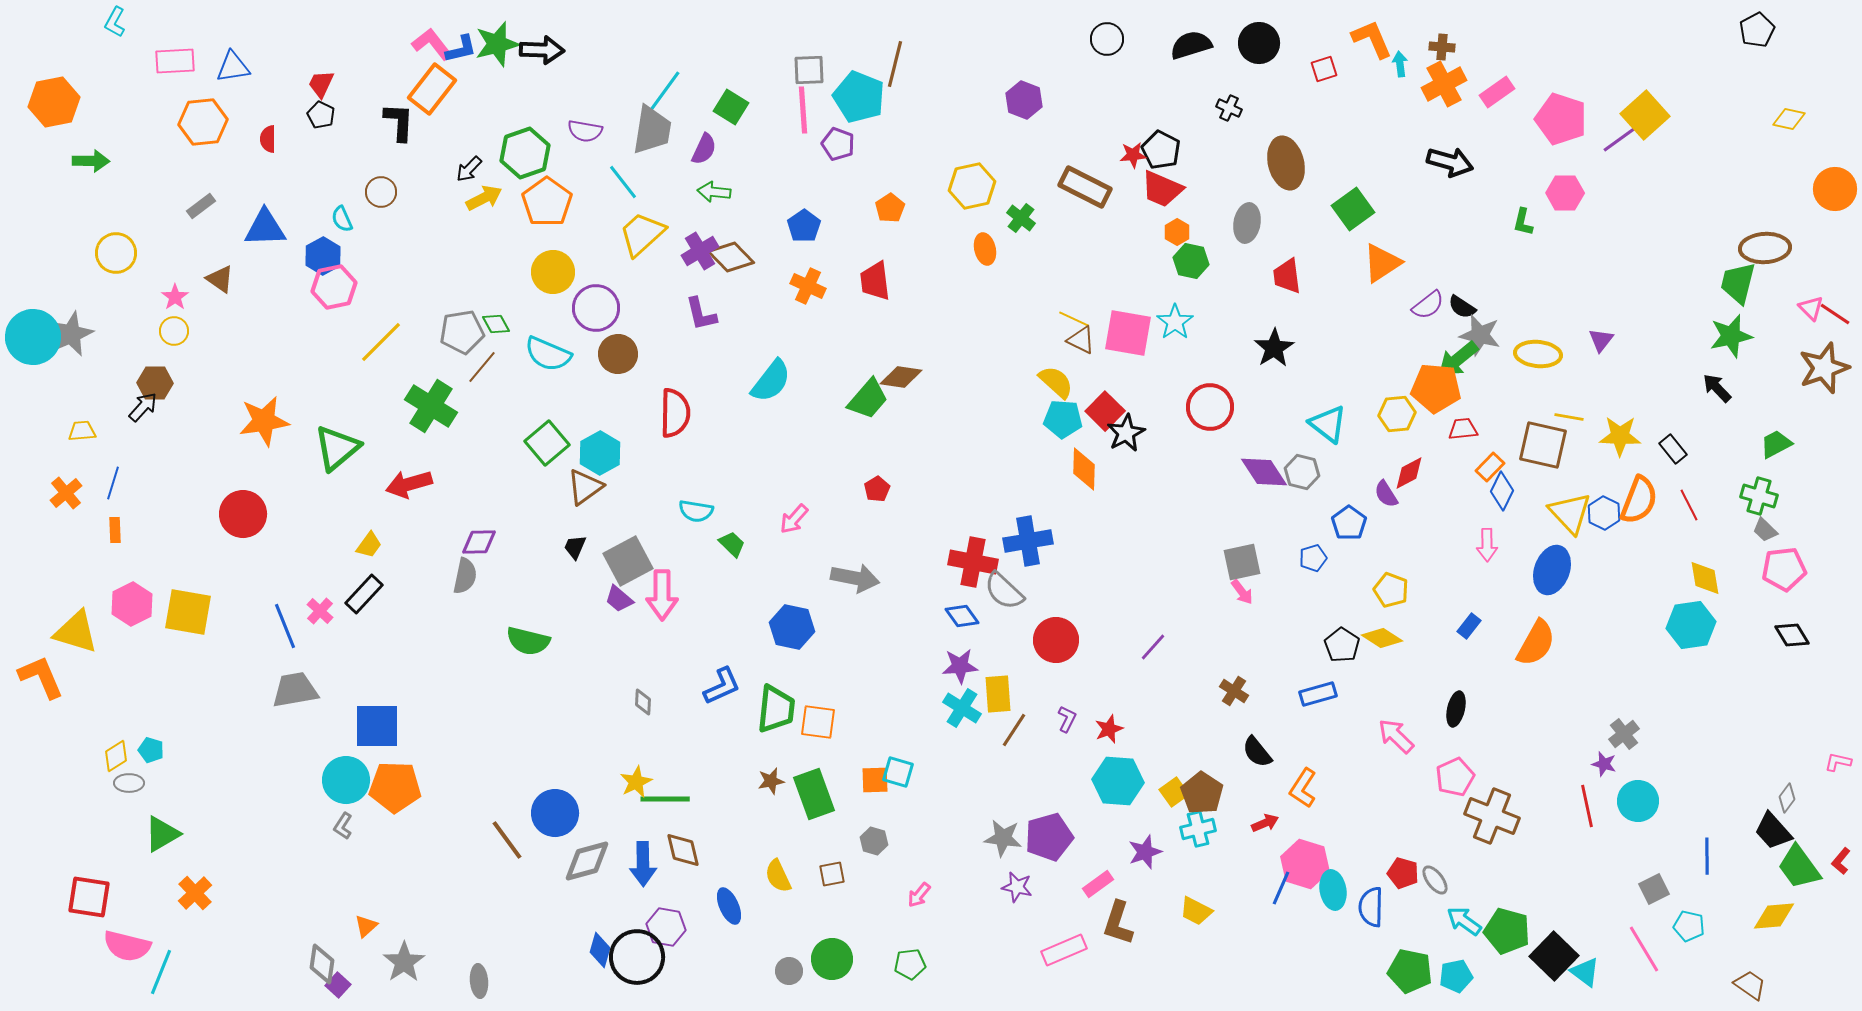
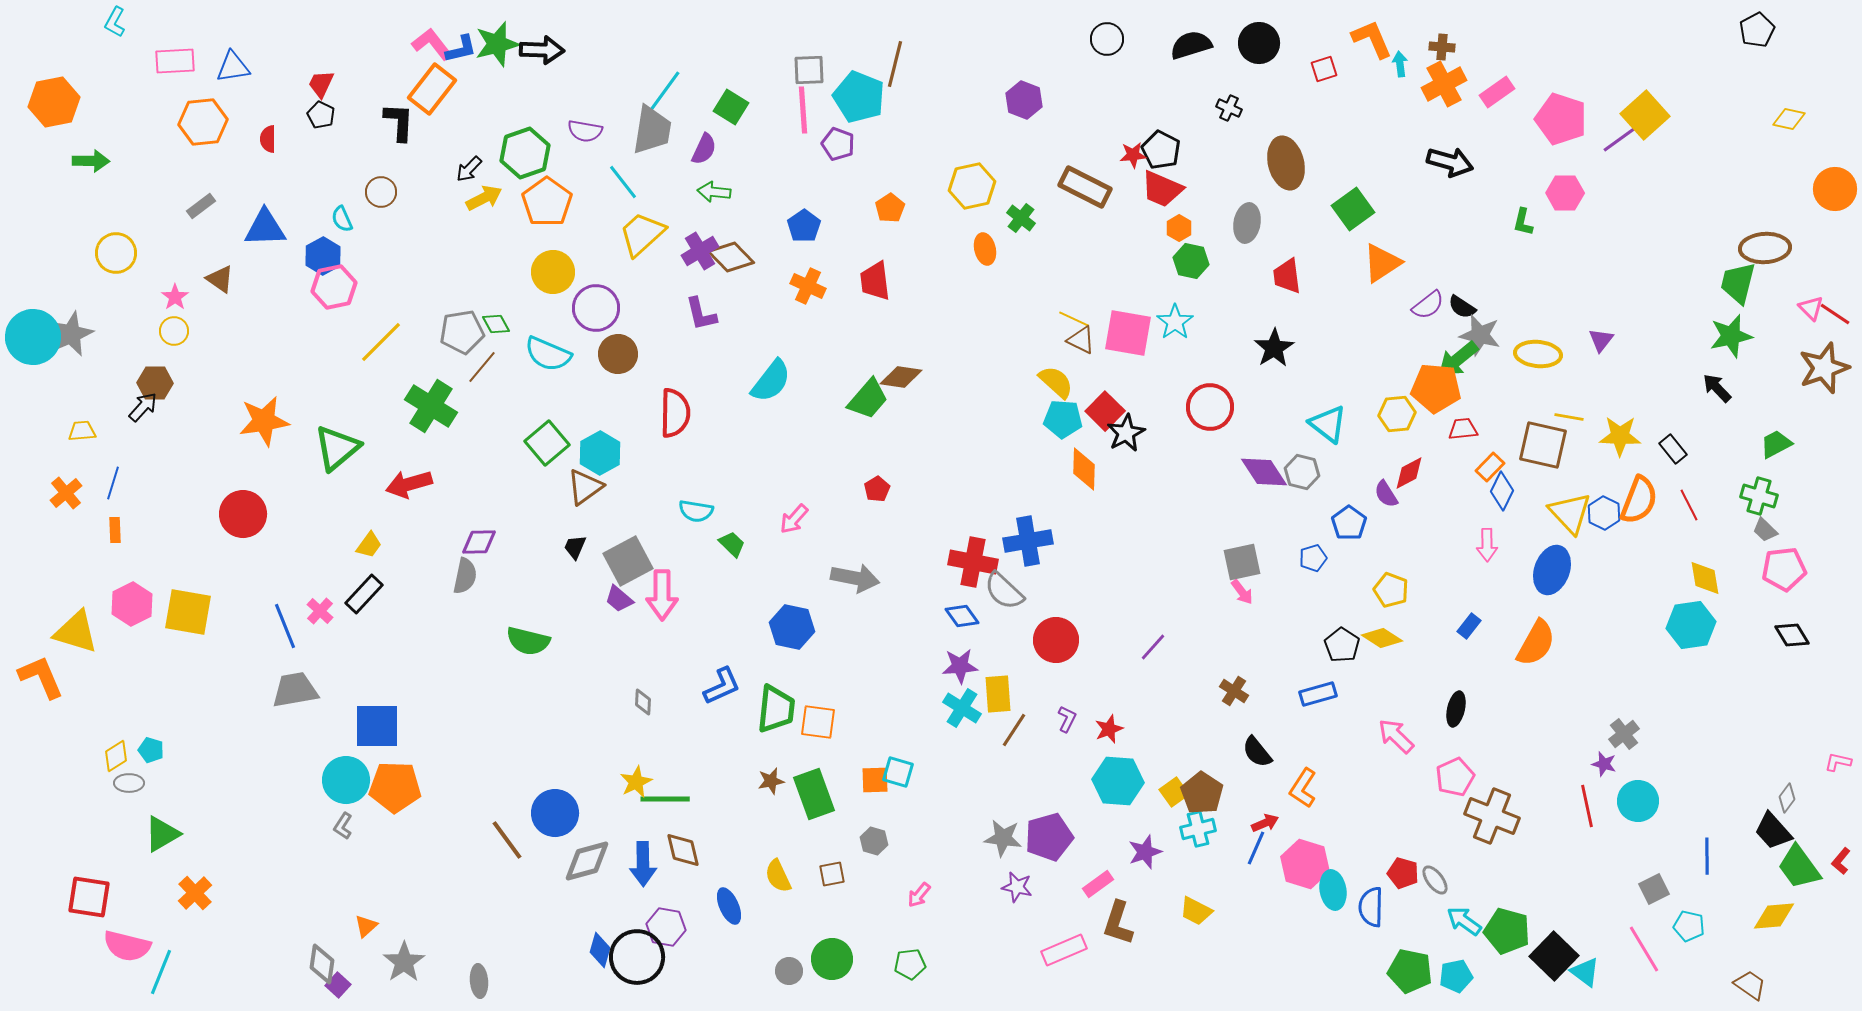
orange hexagon at (1177, 232): moved 2 px right, 4 px up
blue line at (1281, 888): moved 25 px left, 40 px up
